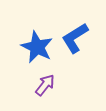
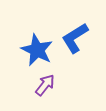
blue star: moved 3 px down
